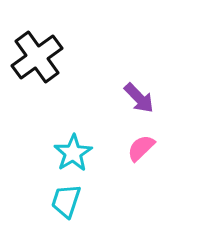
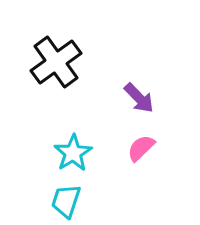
black cross: moved 19 px right, 5 px down
